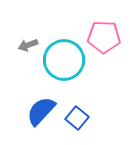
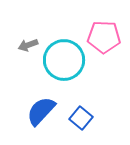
blue square: moved 4 px right
